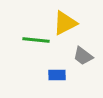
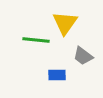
yellow triangle: rotated 28 degrees counterclockwise
